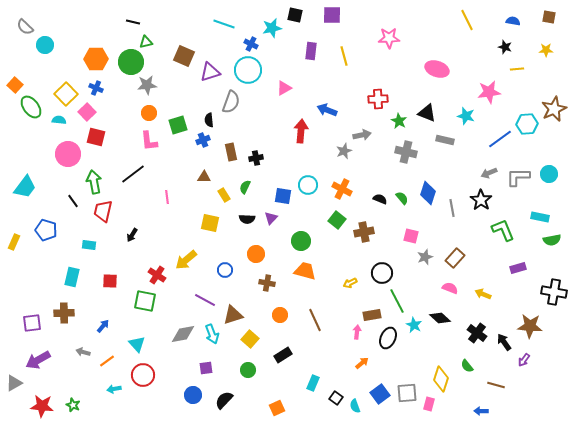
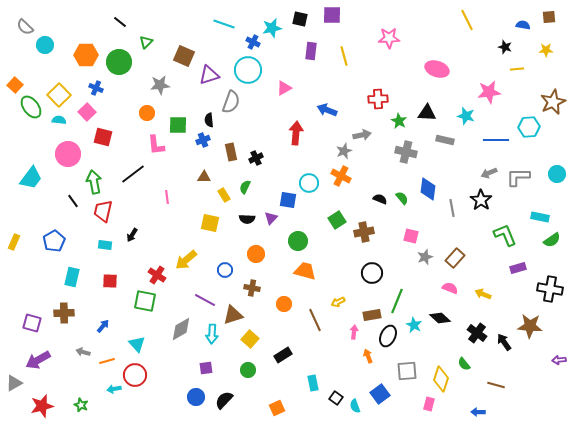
black square at (295, 15): moved 5 px right, 4 px down
brown square at (549, 17): rotated 16 degrees counterclockwise
blue semicircle at (513, 21): moved 10 px right, 4 px down
black line at (133, 22): moved 13 px left; rotated 24 degrees clockwise
green triangle at (146, 42): rotated 32 degrees counterclockwise
blue cross at (251, 44): moved 2 px right, 2 px up
orange hexagon at (96, 59): moved 10 px left, 4 px up
green circle at (131, 62): moved 12 px left
purple triangle at (210, 72): moved 1 px left, 3 px down
gray star at (147, 85): moved 13 px right
yellow square at (66, 94): moved 7 px left, 1 px down
brown star at (554, 109): moved 1 px left, 7 px up
orange circle at (149, 113): moved 2 px left
black triangle at (427, 113): rotated 18 degrees counterclockwise
cyan hexagon at (527, 124): moved 2 px right, 3 px down
green square at (178, 125): rotated 18 degrees clockwise
red arrow at (301, 131): moved 5 px left, 2 px down
red square at (96, 137): moved 7 px right
blue line at (500, 139): moved 4 px left, 1 px down; rotated 35 degrees clockwise
pink L-shape at (149, 141): moved 7 px right, 4 px down
black cross at (256, 158): rotated 16 degrees counterclockwise
cyan circle at (549, 174): moved 8 px right
cyan circle at (308, 185): moved 1 px right, 2 px up
cyan trapezoid at (25, 187): moved 6 px right, 9 px up
orange cross at (342, 189): moved 1 px left, 13 px up
blue diamond at (428, 193): moved 4 px up; rotated 10 degrees counterclockwise
blue square at (283, 196): moved 5 px right, 4 px down
green square at (337, 220): rotated 18 degrees clockwise
blue pentagon at (46, 230): moved 8 px right, 11 px down; rotated 25 degrees clockwise
green L-shape at (503, 230): moved 2 px right, 5 px down
green semicircle at (552, 240): rotated 24 degrees counterclockwise
green circle at (301, 241): moved 3 px left
cyan rectangle at (89, 245): moved 16 px right
black circle at (382, 273): moved 10 px left
brown cross at (267, 283): moved 15 px left, 5 px down
yellow arrow at (350, 283): moved 12 px left, 19 px down
black cross at (554, 292): moved 4 px left, 3 px up
green line at (397, 301): rotated 50 degrees clockwise
orange circle at (280, 315): moved 4 px right, 11 px up
purple square at (32, 323): rotated 24 degrees clockwise
pink arrow at (357, 332): moved 3 px left
gray diamond at (183, 334): moved 2 px left, 5 px up; rotated 20 degrees counterclockwise
cyan arrow at (212, 334): rotated 24 degrees clockwise
black ellipse at (388, 338): moved 2 px up
purple arrow at (524, 360): moved 35 px right; rotated 48 degrees clockwise
orange line at (107, 361): rotated 21 degrees clockwise
orange arrow at (362, 363): moved 6 px right, 7 px up; rotated 72 degrees counterclockwise
green semicircle at (467, 366): moved 3 px left, 2 px up
red circle at (143, 375): moved 8 px left
cyan rectangle at (313, 383): rotated 35 degrees counterclockwise
gray square at (407, 393): moved 22 px up
blue circle at (193, 395): moved 3 px right, 2 px down
green star at (73, 405): moved 8 px right
red star at (42, 406): rotated 20 degrees counterclockwise
blue arrow at (481, 411): moved 3 px left, 1 px down
